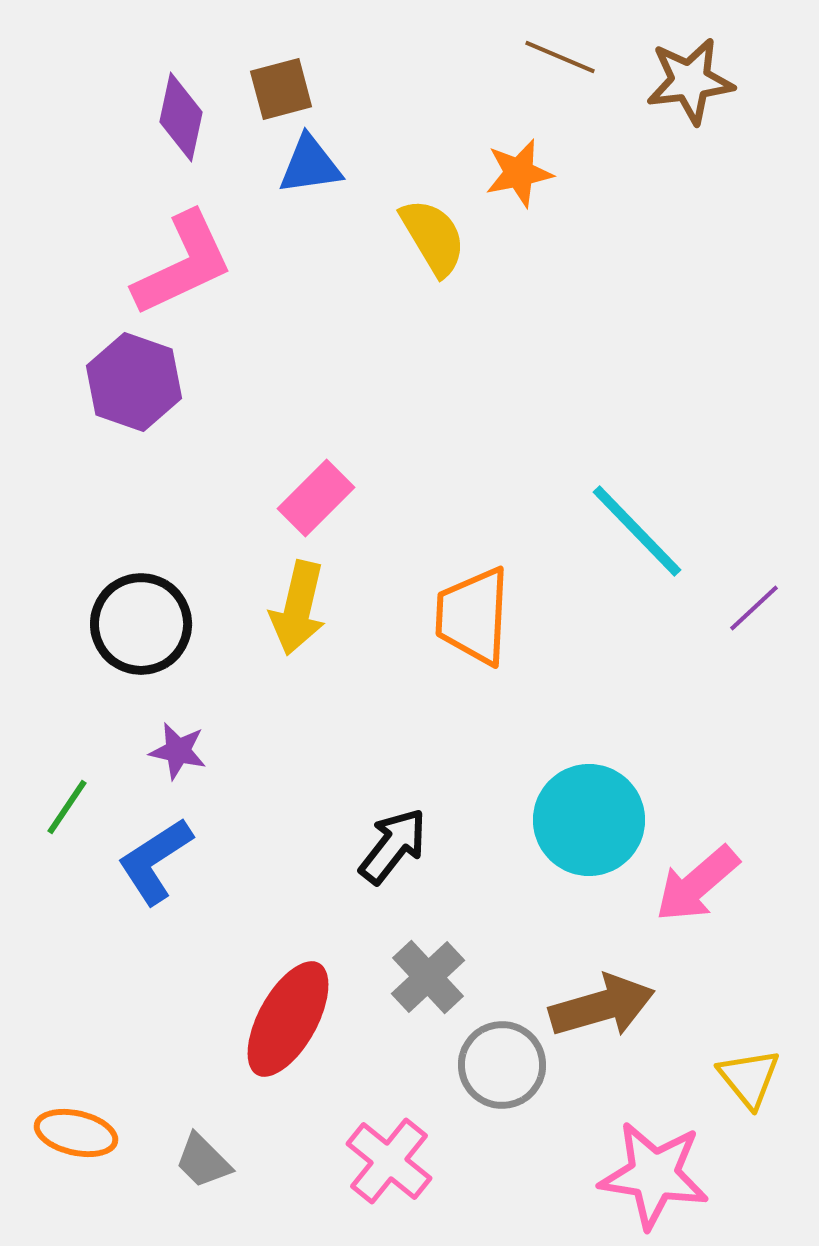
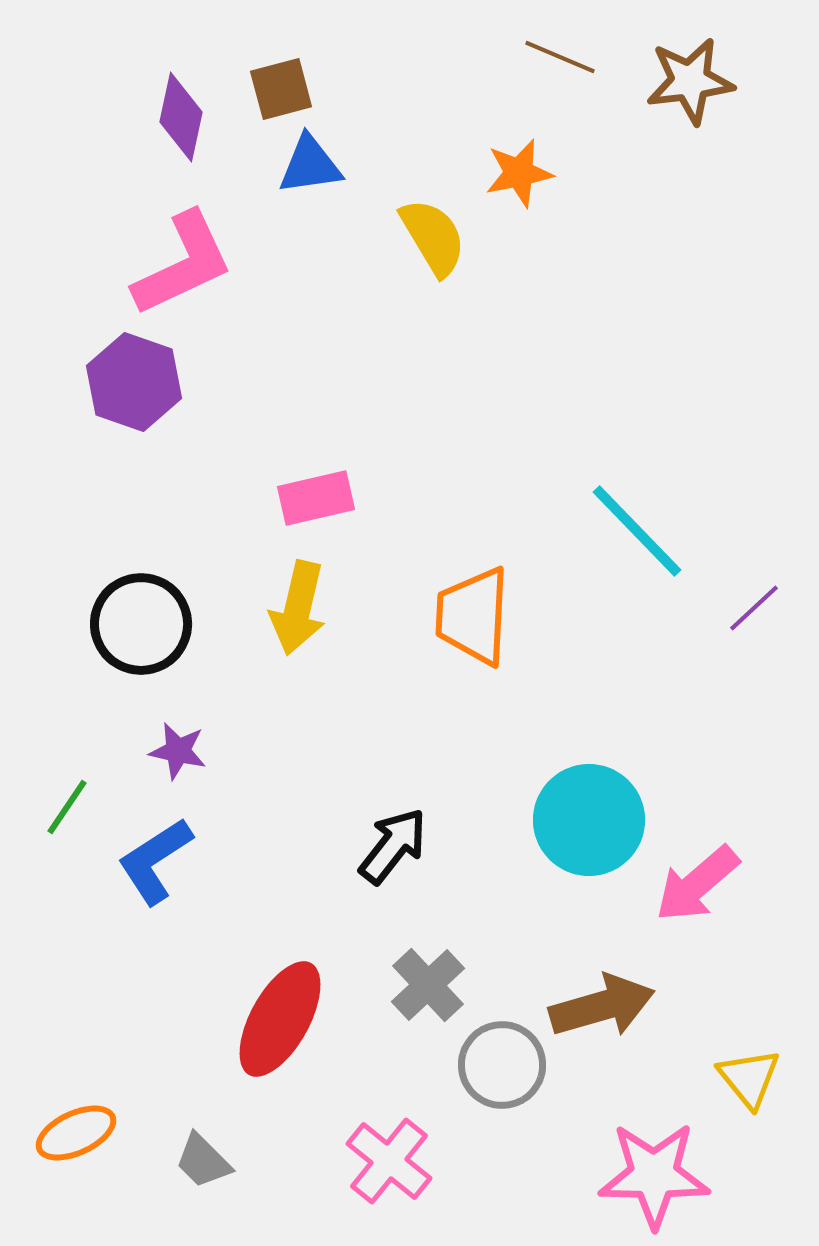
pink rectangle: rotated 32 degrees clockwise
gray cross: moved 8 px down
red ellipse: moved 8 px left
orange ellipse: rotated 38 degrees counterclockwise
pink star: rotated 8 degrees counterclockwise
